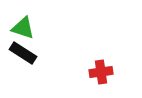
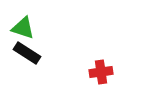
black rectangle: moved 4 px right
